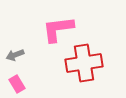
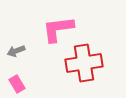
gray arrow: moved 1 px right, 4 px up
